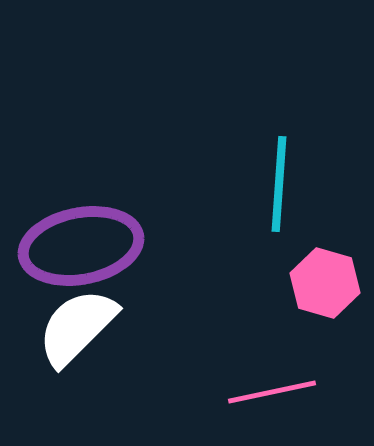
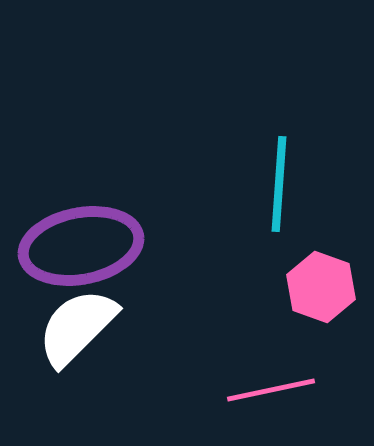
pink hexagon: moved 4 px left, 4 px down; rotated 4 degrees clockwise
pink line: moved 1 px left, 2 px up
